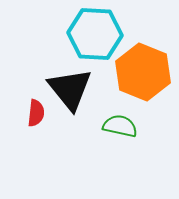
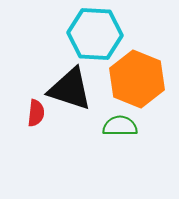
orange hexagon: moved 6 px left, 7 px down
black triangle: rotated 33 degrees counterclockwise
green semicircle: rotated 12 degrees counterclockwise
